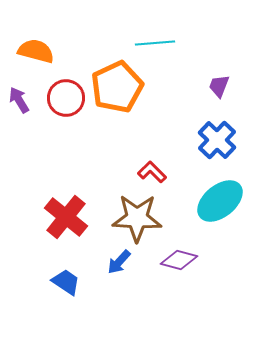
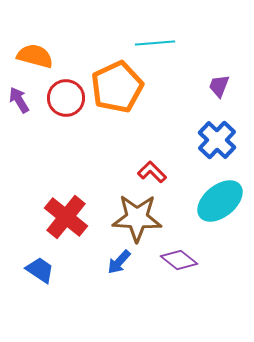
orange semicircle: moved 1 px left, 5 px down
purple diamond: rotated 24 degrees clockwise
blue trapezoid: moved 26 px left, 12 px up
